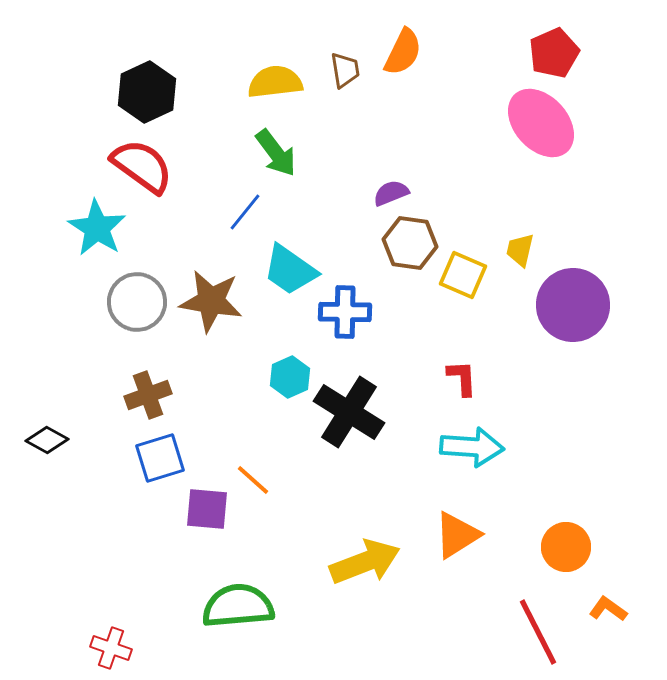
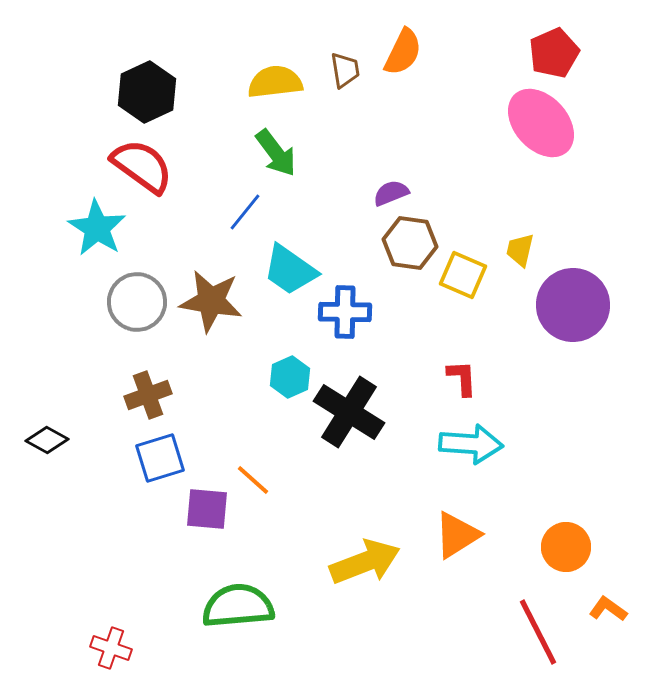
cyan arrow: moved 1 px left, 3 px up
